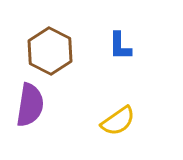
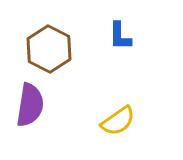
blue L-shape: moved 10 px up
brown hexagon: moved 1 px left, 2 px up
